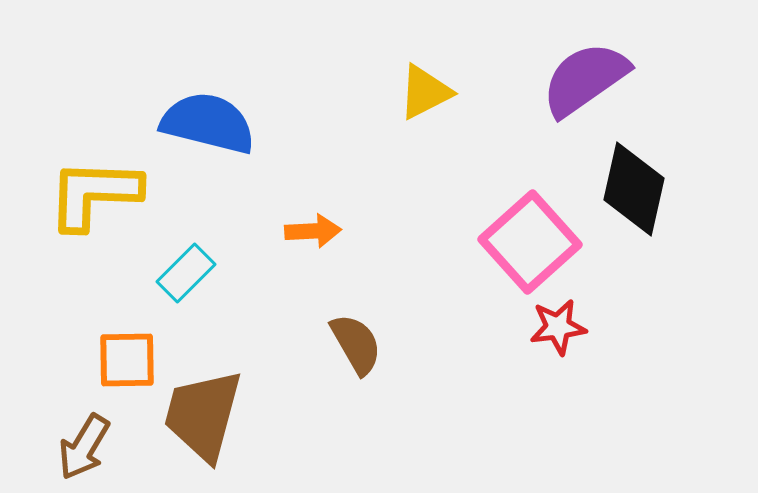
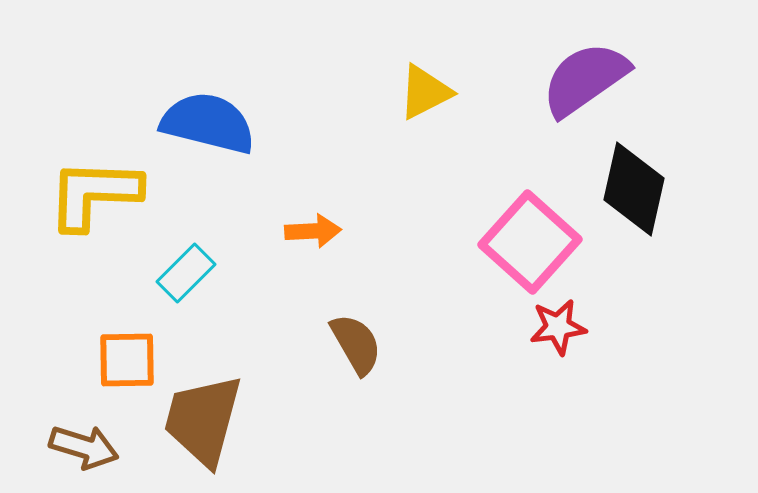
pink square: rotated 6 degrees counterclockwise
brown trapezoid: moved 5 px down
brown arrow: rotated 104 degrees counterclockwise
